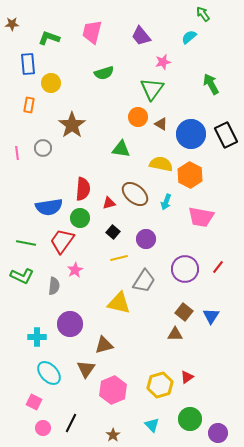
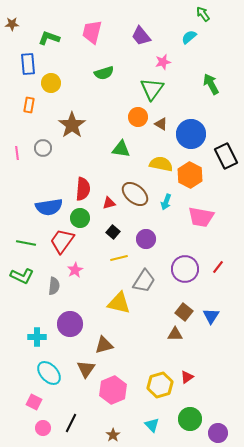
black rectangle at (226, 135): moved 21 px down
